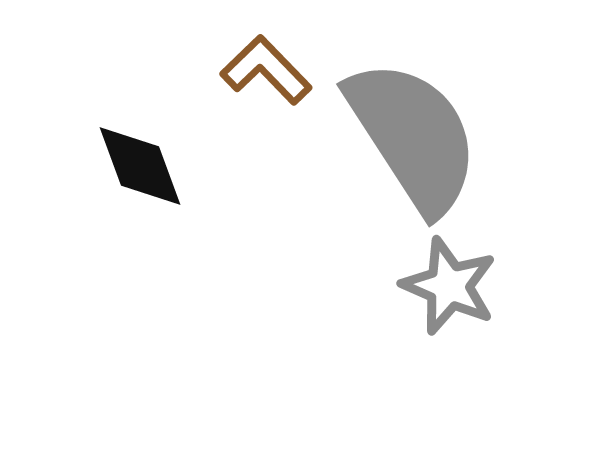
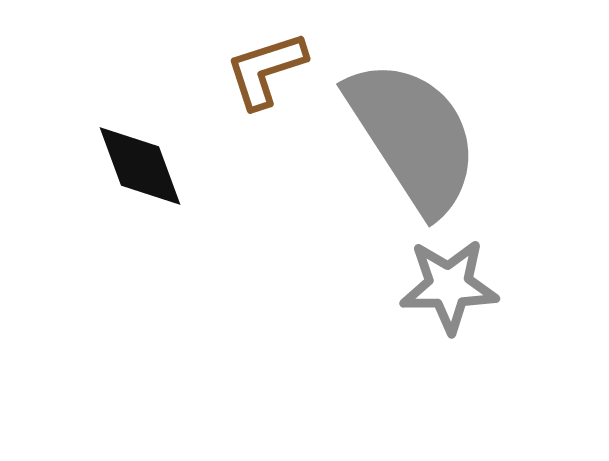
brown L-shape: rotated 64 degrees counterclockwise
gray star: rotated 24 degrees counterclockwise
